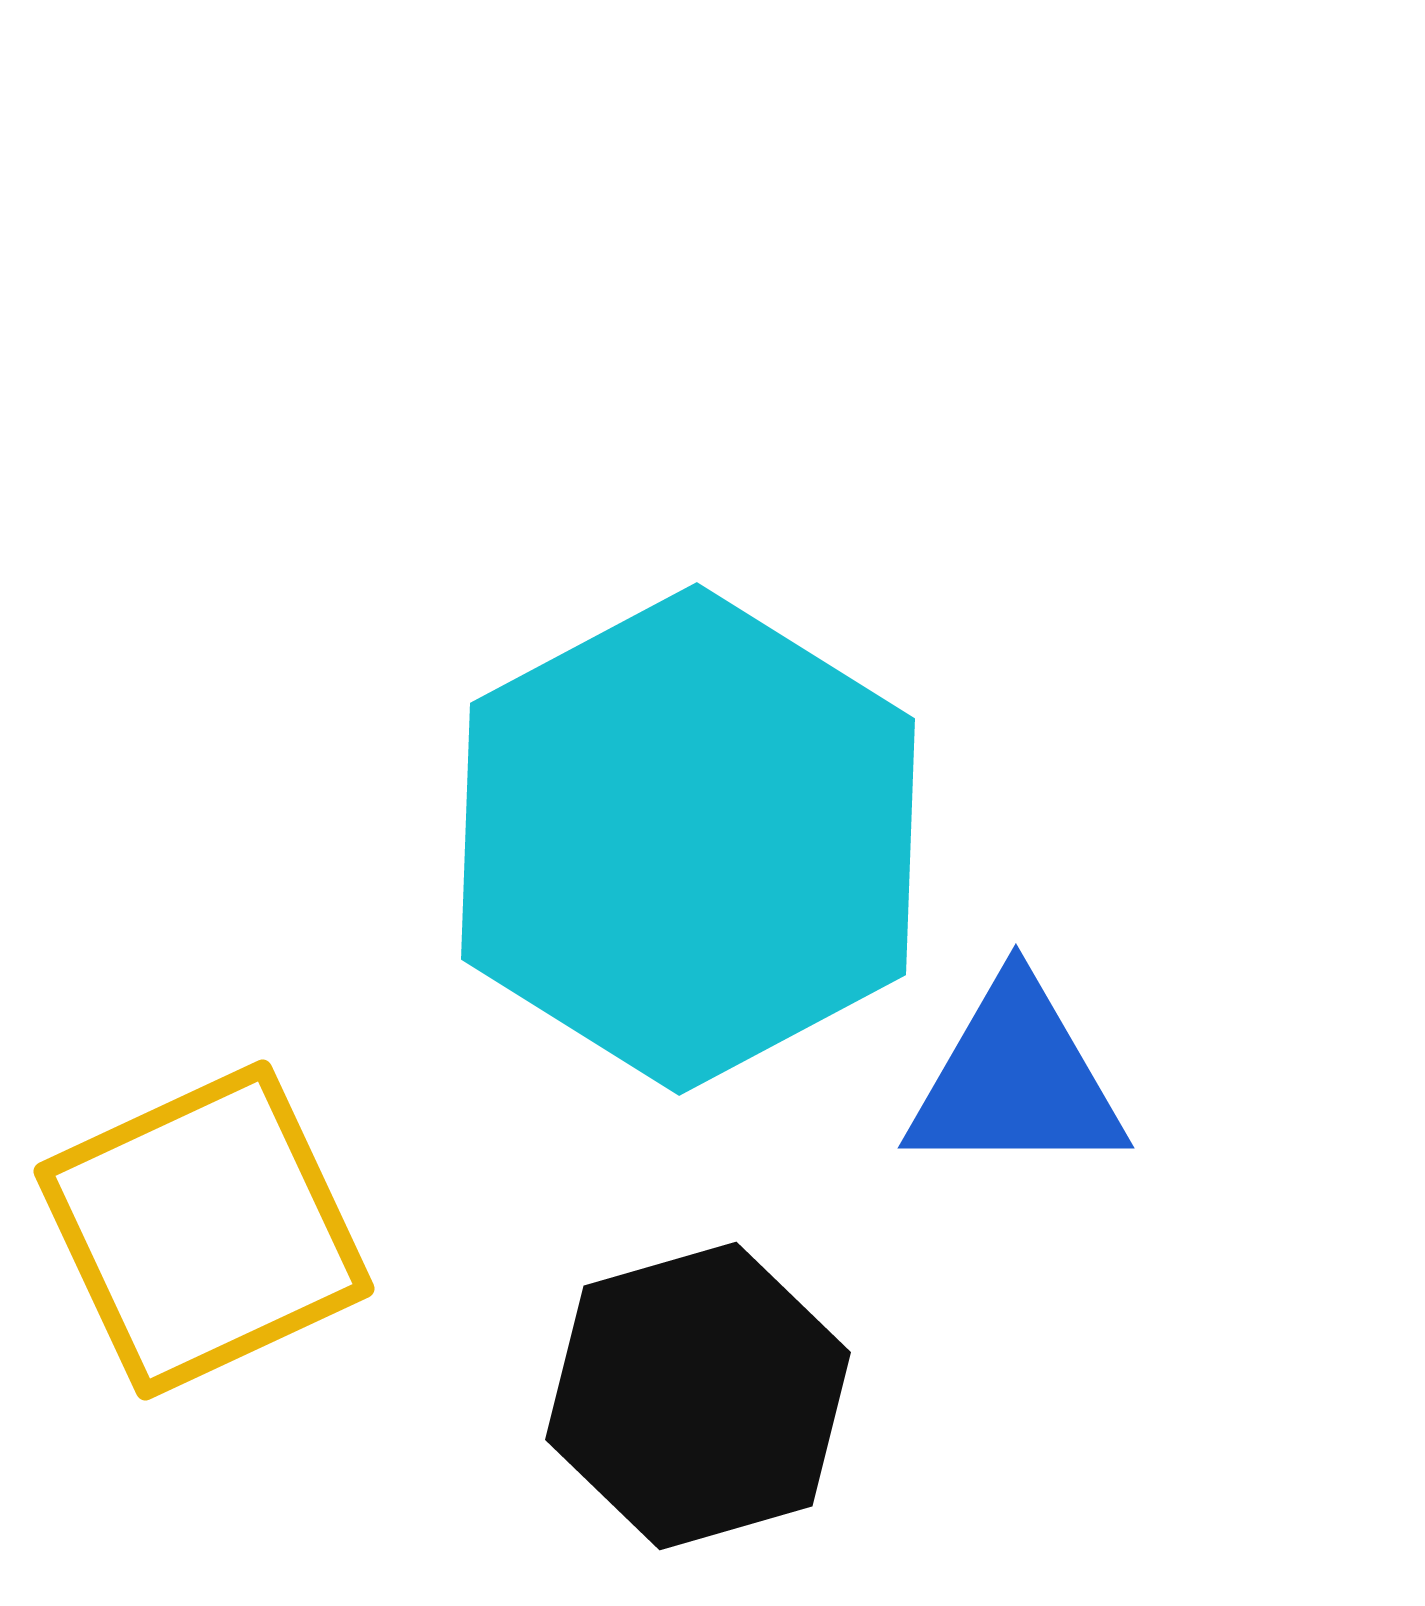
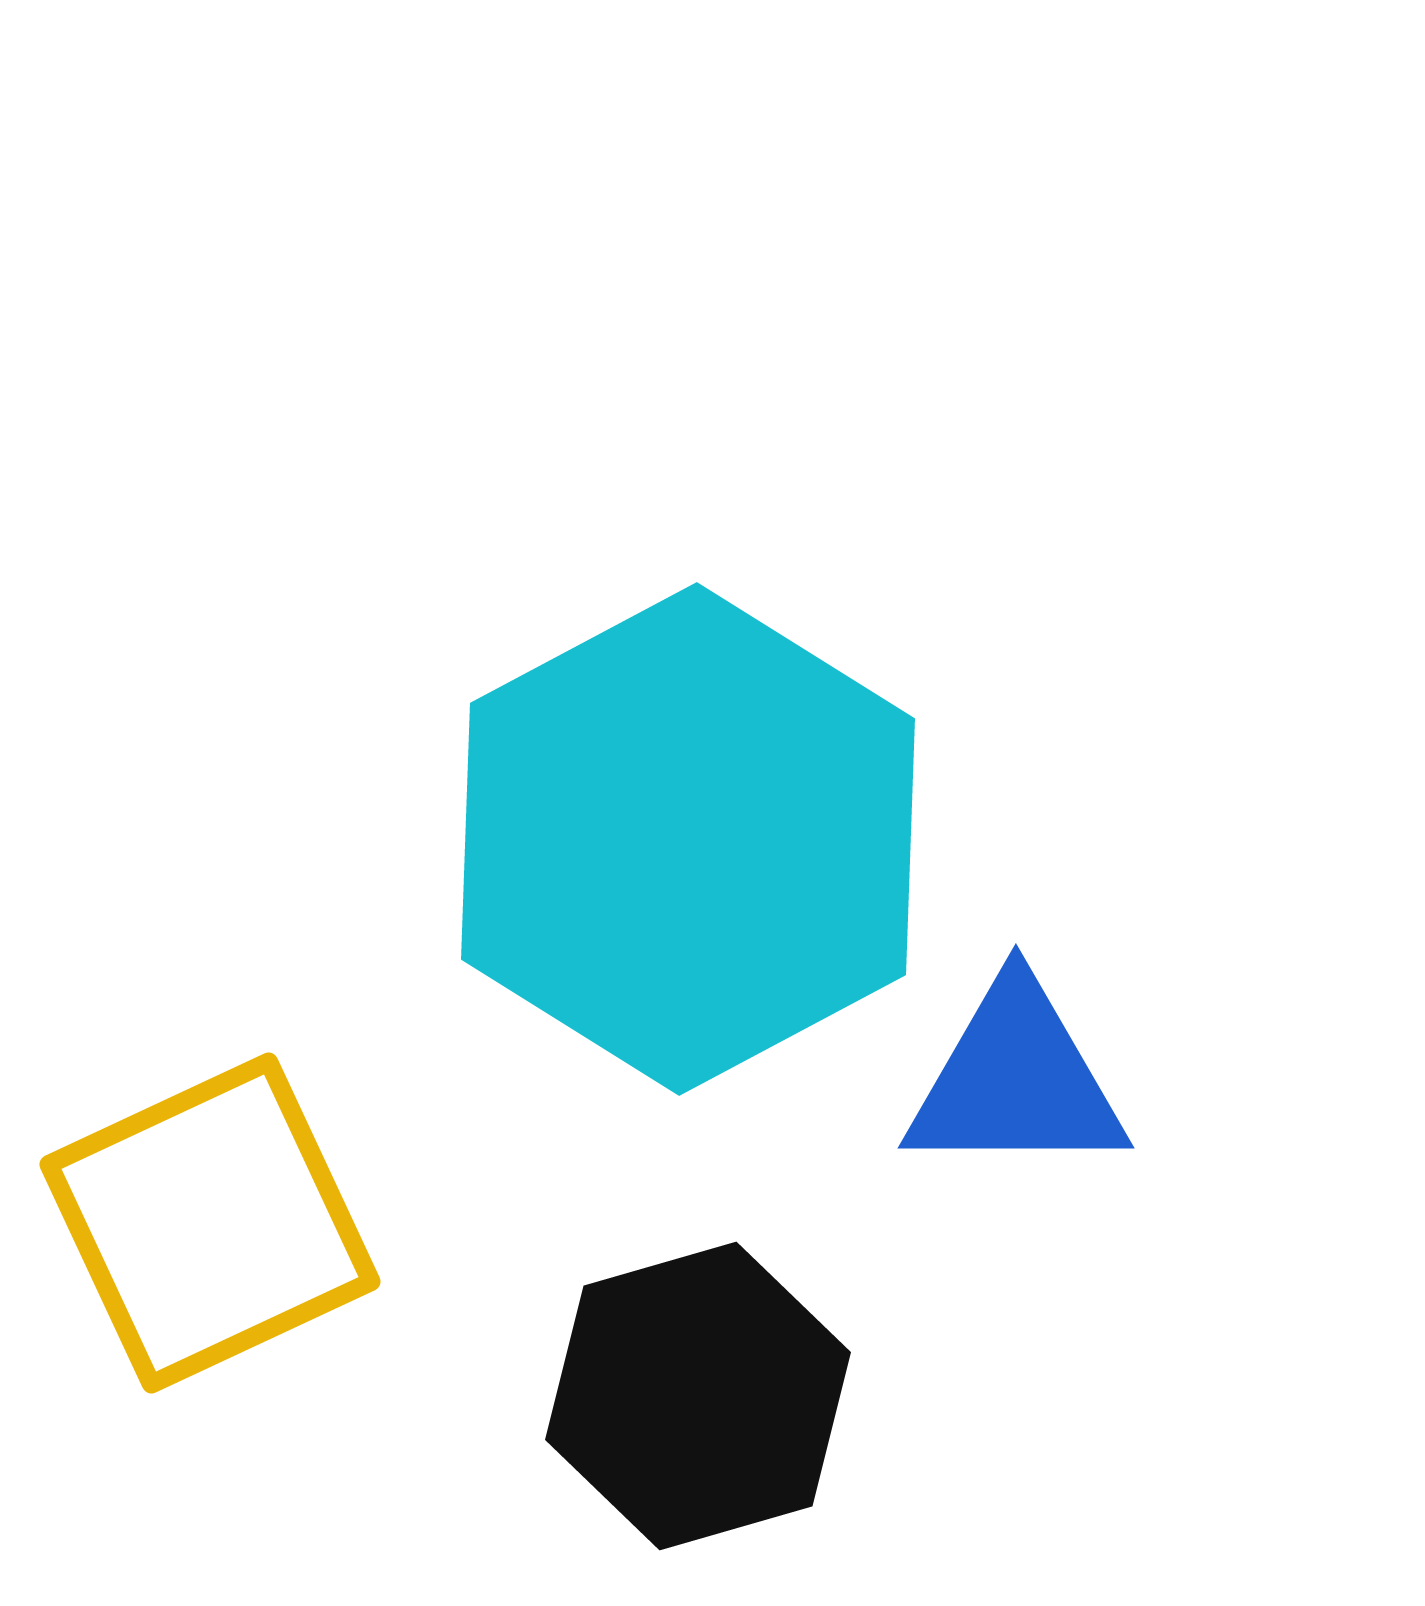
yellow square: moved 6 px right, 7 px up
